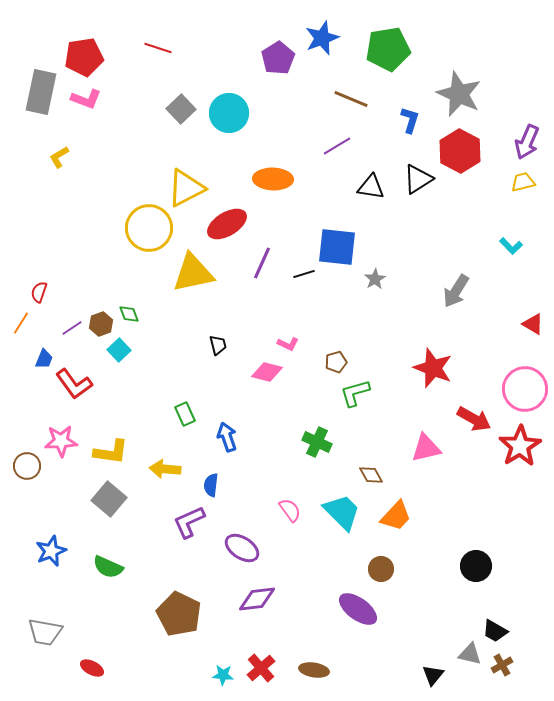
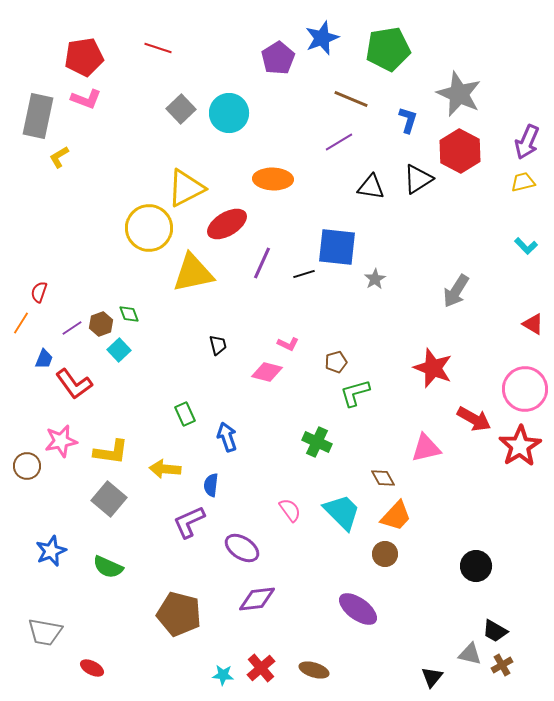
gray rectangle at (41, 92): moved 3 px left, 24 px down
blue L-shape at (410, 120): moved 2 px left
purple line at (337, 146): moved 2 px right, 4 px up
cyan L-shape at (511, 246): moved 15 px right
pink star at (61, 441): rotated 8 degrees counterclockwise
brown diamond at (371, 475): moved 12 px right, 3 px down
brown circle at (381, 569): moved 4 px right, 15 px up
brown pentagon at (179, 614): rotated 12 degrees counterclockwise
brown ellipse at (314, 670): rotated 8 degrees clockwise
black triangle at (433, 675): moved 1 px left, 2 px down
